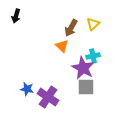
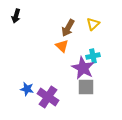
brown arrow: moved 3 px left
